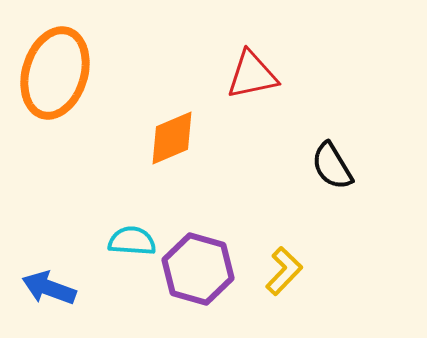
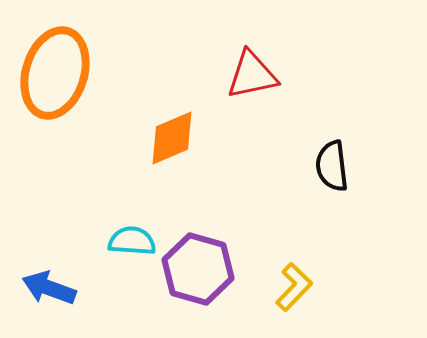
black semicircle: rotated 24 degrees clockwise
yellow L-shape: moved 10 px right, 16 px down
